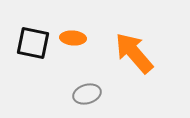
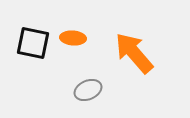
gray ellipse: moved 1 px right, 4 px up; rotated 8 degrees counterclockwise
